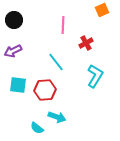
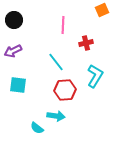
red cross: rotated 16 degrees clockwise
red hexagon: moved 20 px right
cyan arrow: moved 1 px left, 1 px up; rotated 12 degrees counterclockwise
